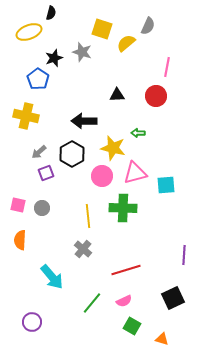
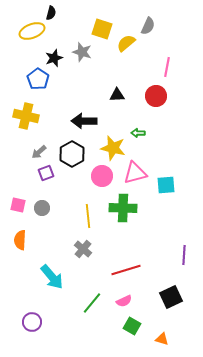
yellow ellipse: moved 3 px right, 1 px up
black square: moved 2 px left, 1 px up
